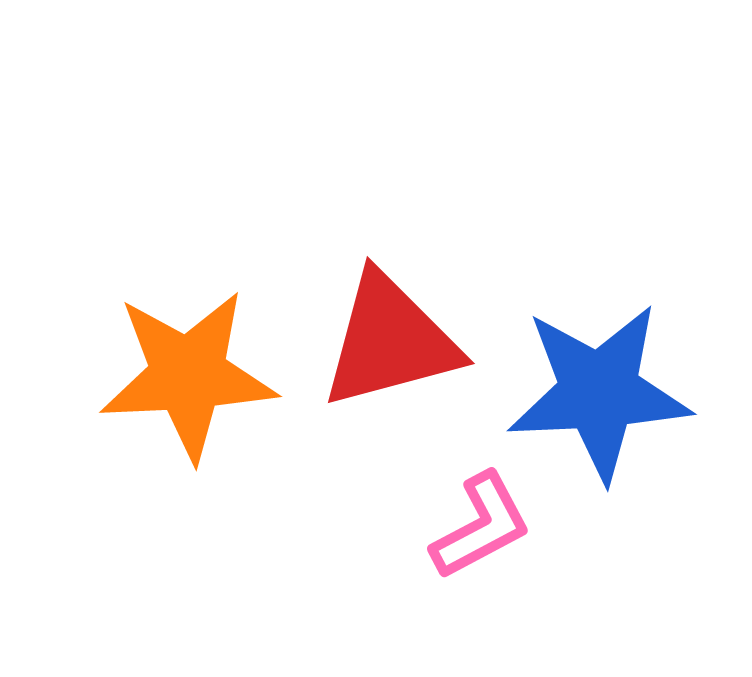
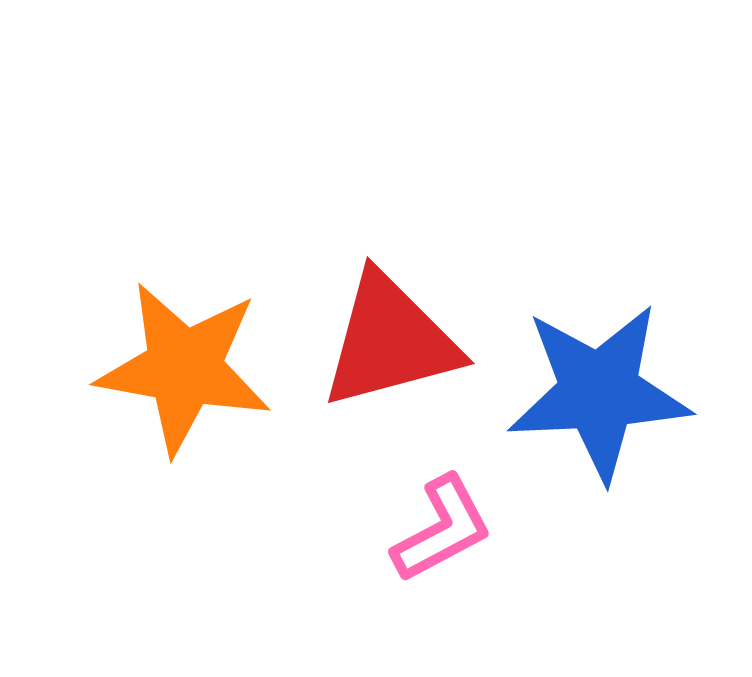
orange star: moved 4 px left, 7 px up; rotated 13 degrees clockwise
pink L-shape: moved 39 px left, 3 px down
